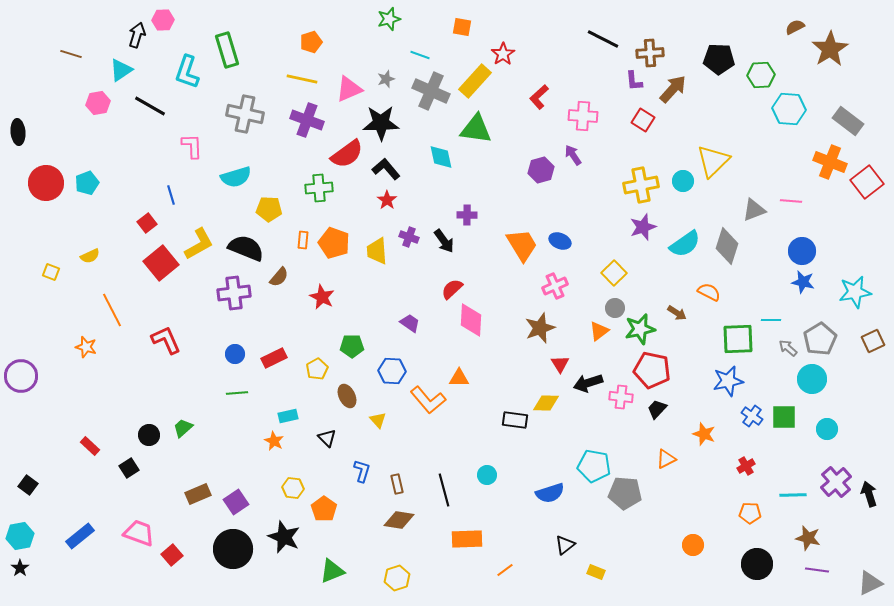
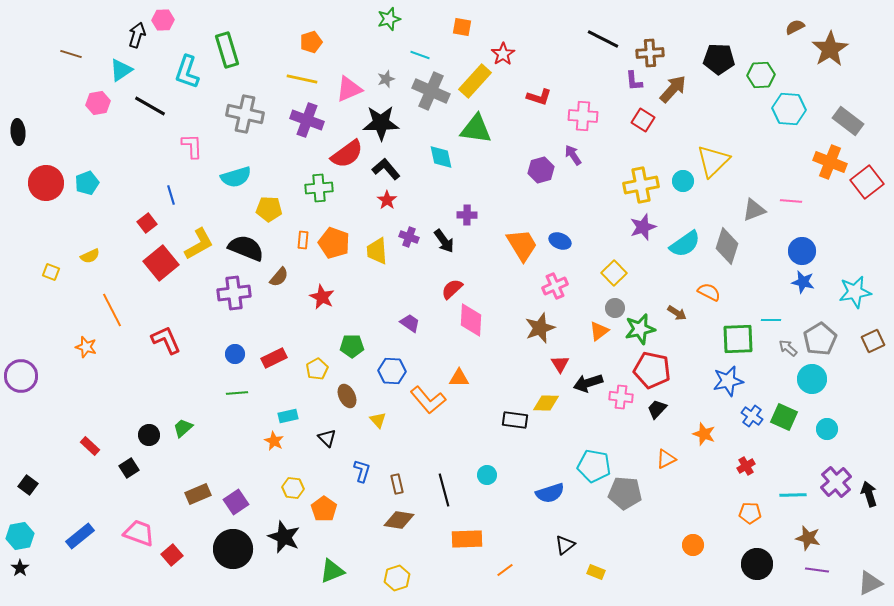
red L-shape at (539, 97): rotated 120 degrees counterclockwise
green square at (784, 417): rotated 24 degrees clockwise
